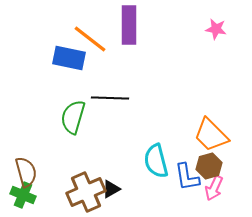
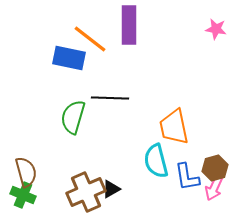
orange trapezoid: moved 37 px left, 8 px up; rotated 33 degrees clockwise
brown hexagon: moved 6 px right, 2 px down
